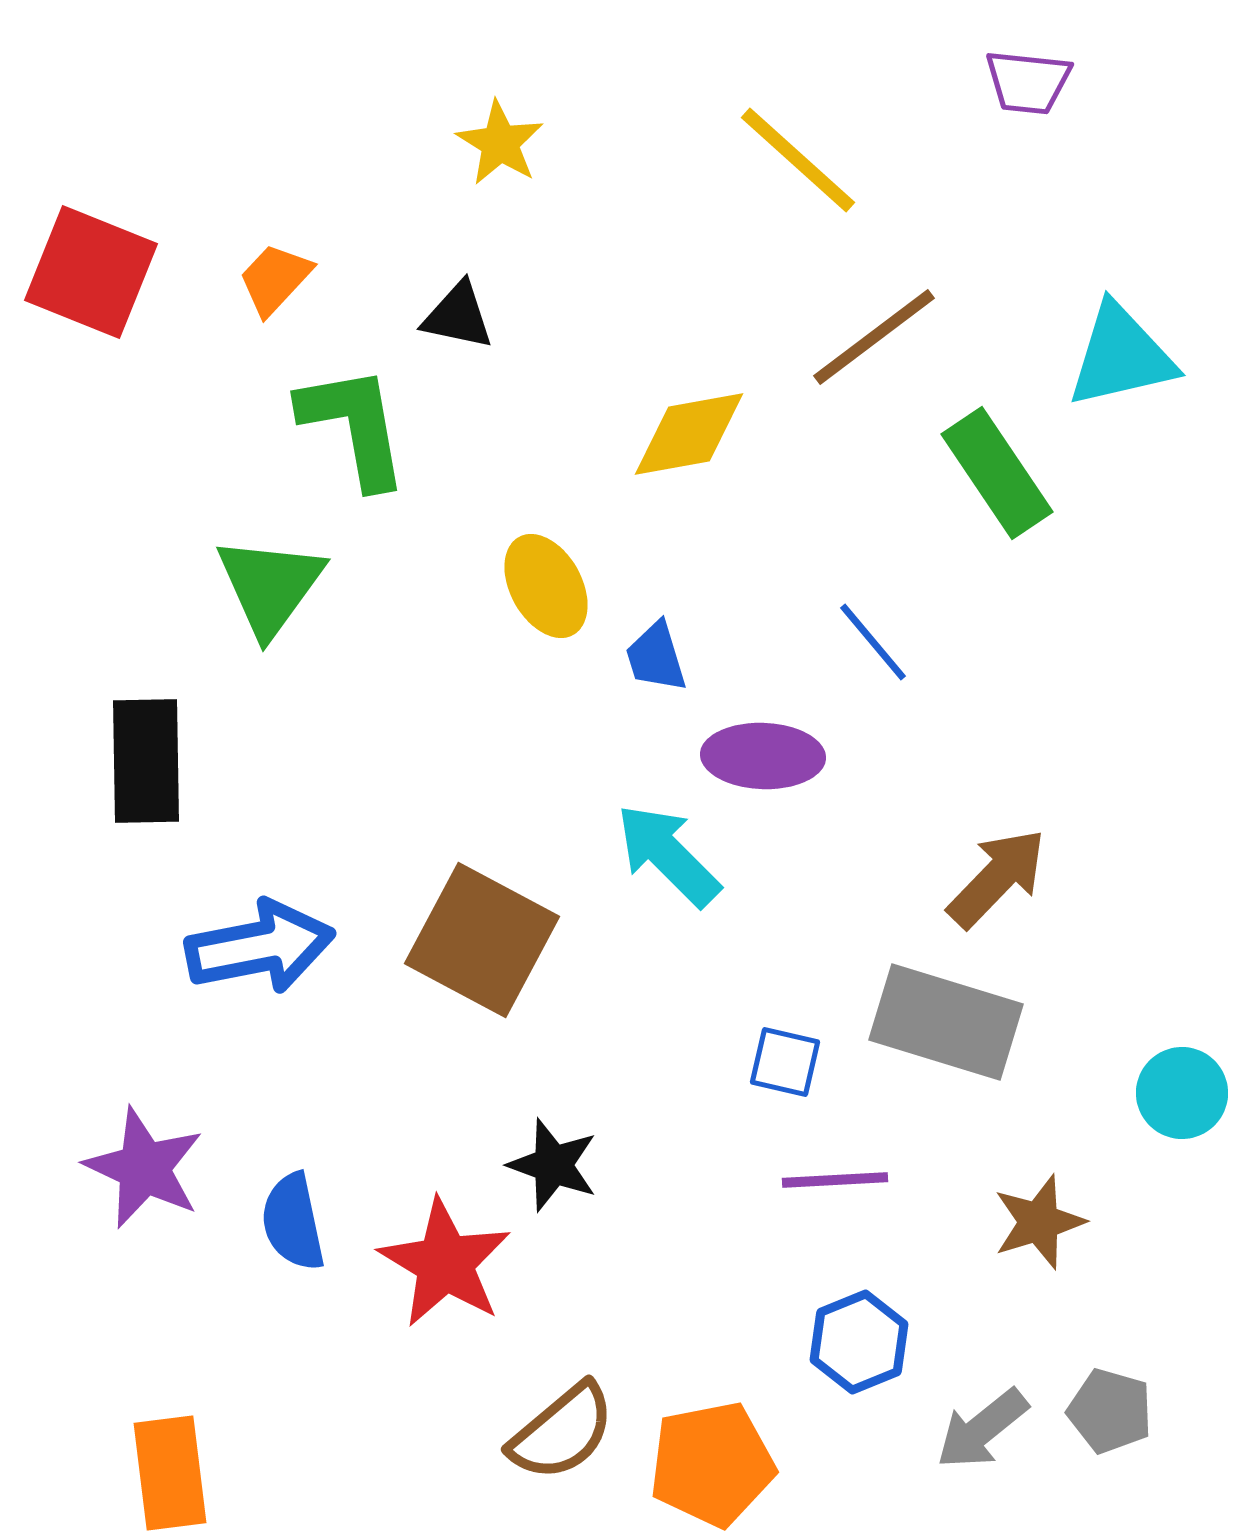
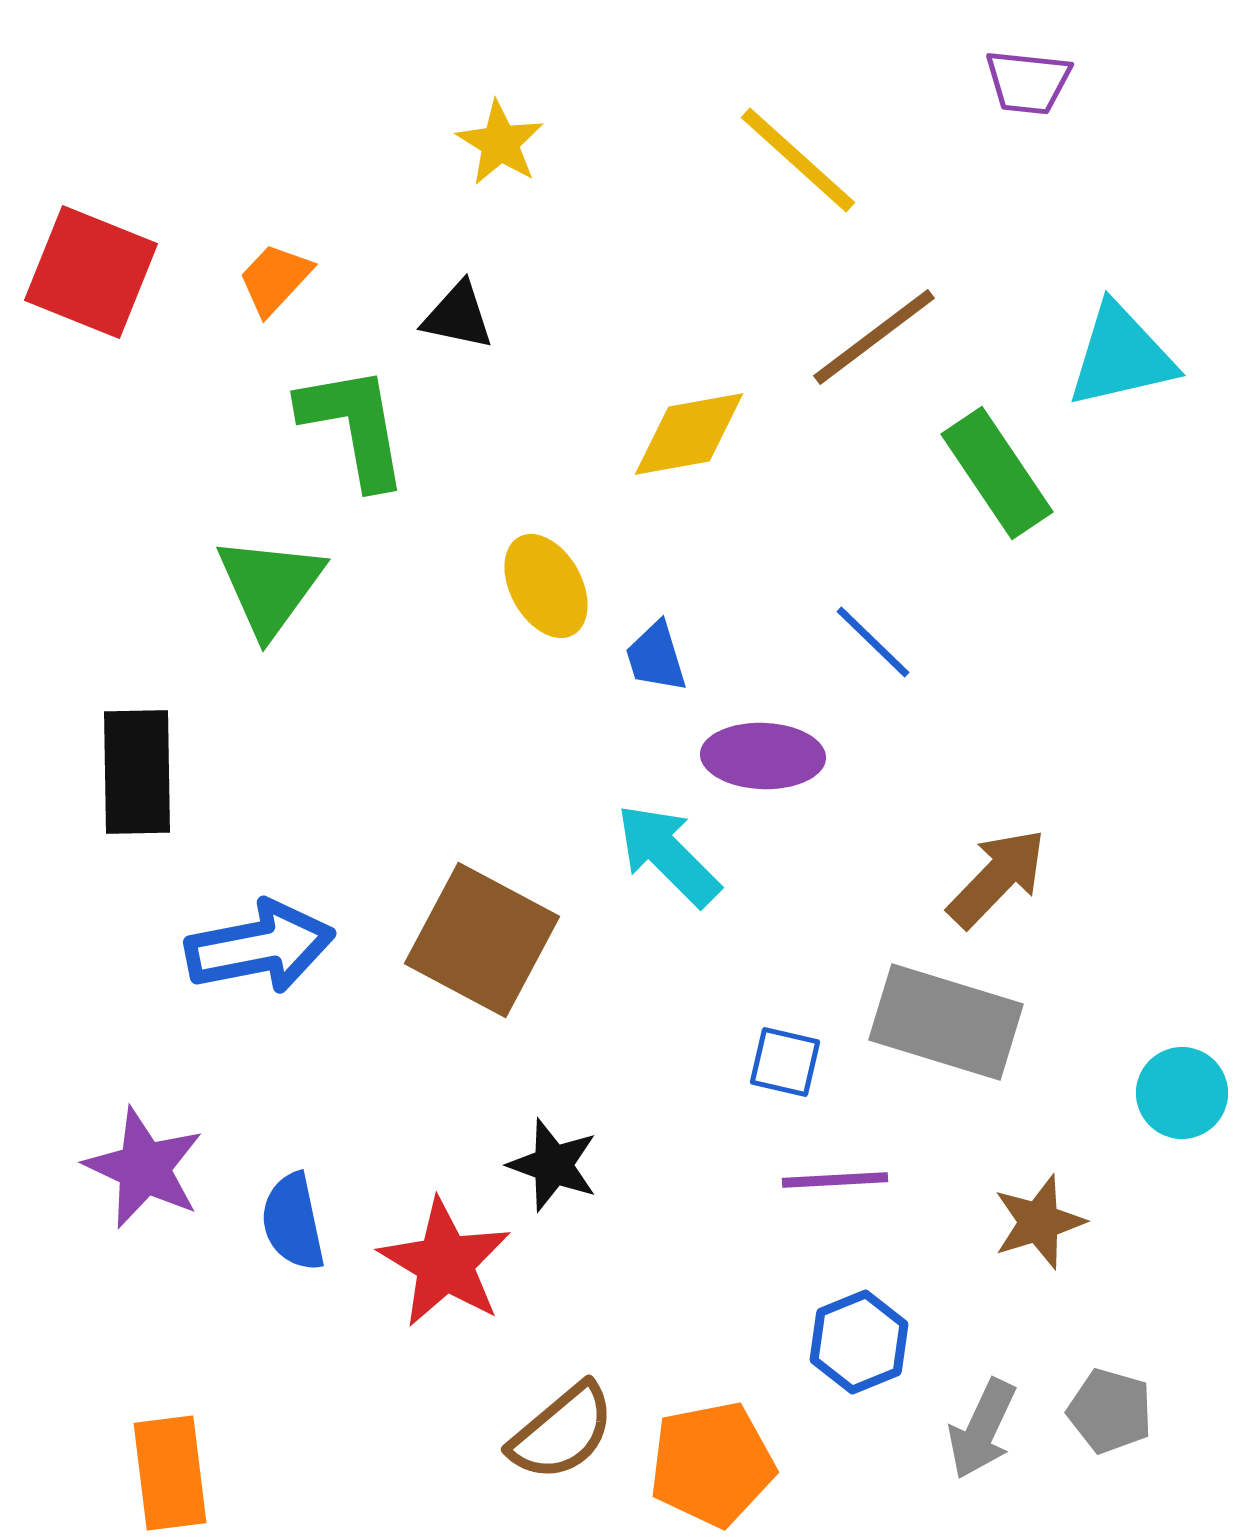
blue line: rotated 6 degrees counterclockwise
black rectangle: moved 9 px left, 11 px down
gray arrow: rotated 26 degrees counterclockwise
